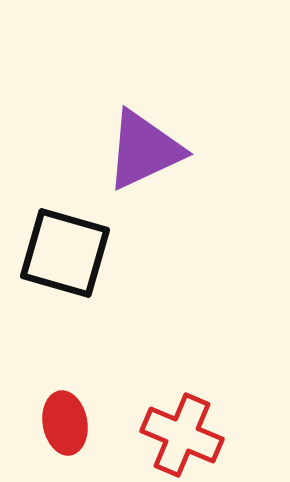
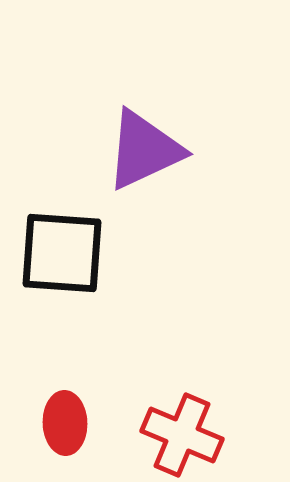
black square: moved 3 px left; rotated 12 degrees counterclockwise
red ellipse: rotated 8 degrees clockwise
